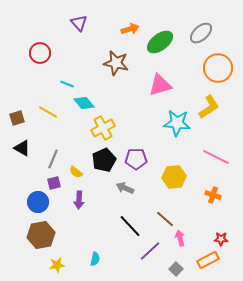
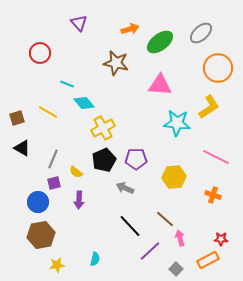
pink triangle: rotated 20 degrees clockwise
